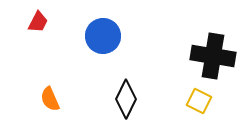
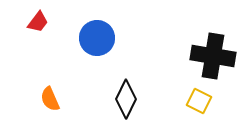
red trapezoid: rotated 10 degrees clockwise
blue circle: moved 6 px left, 2 px down
